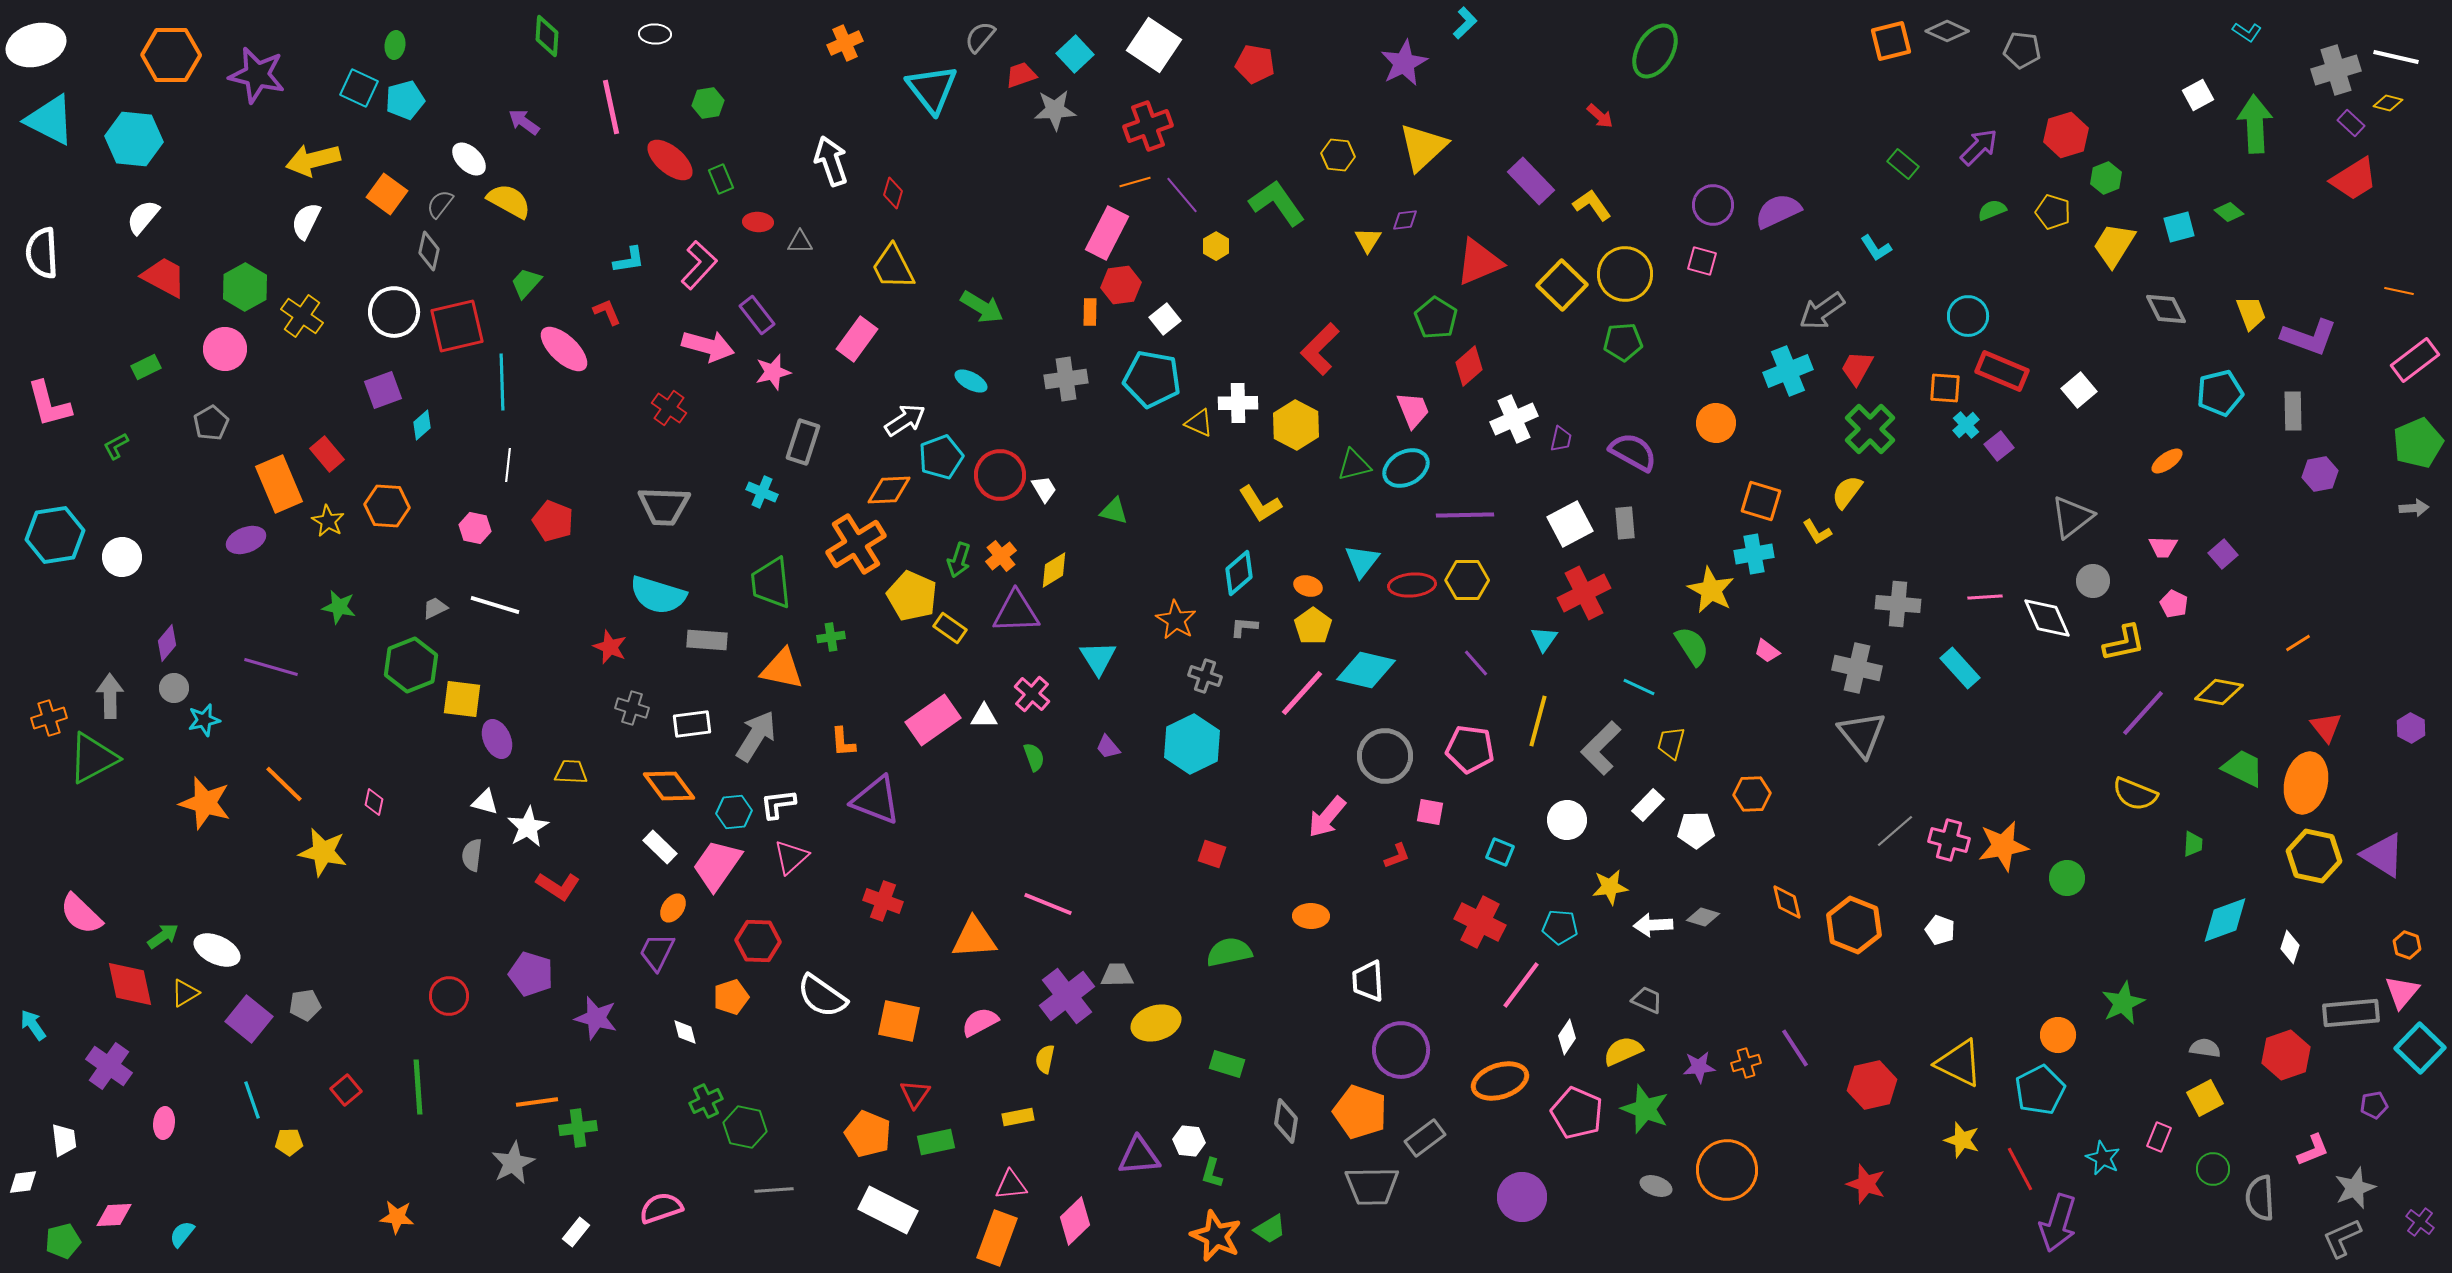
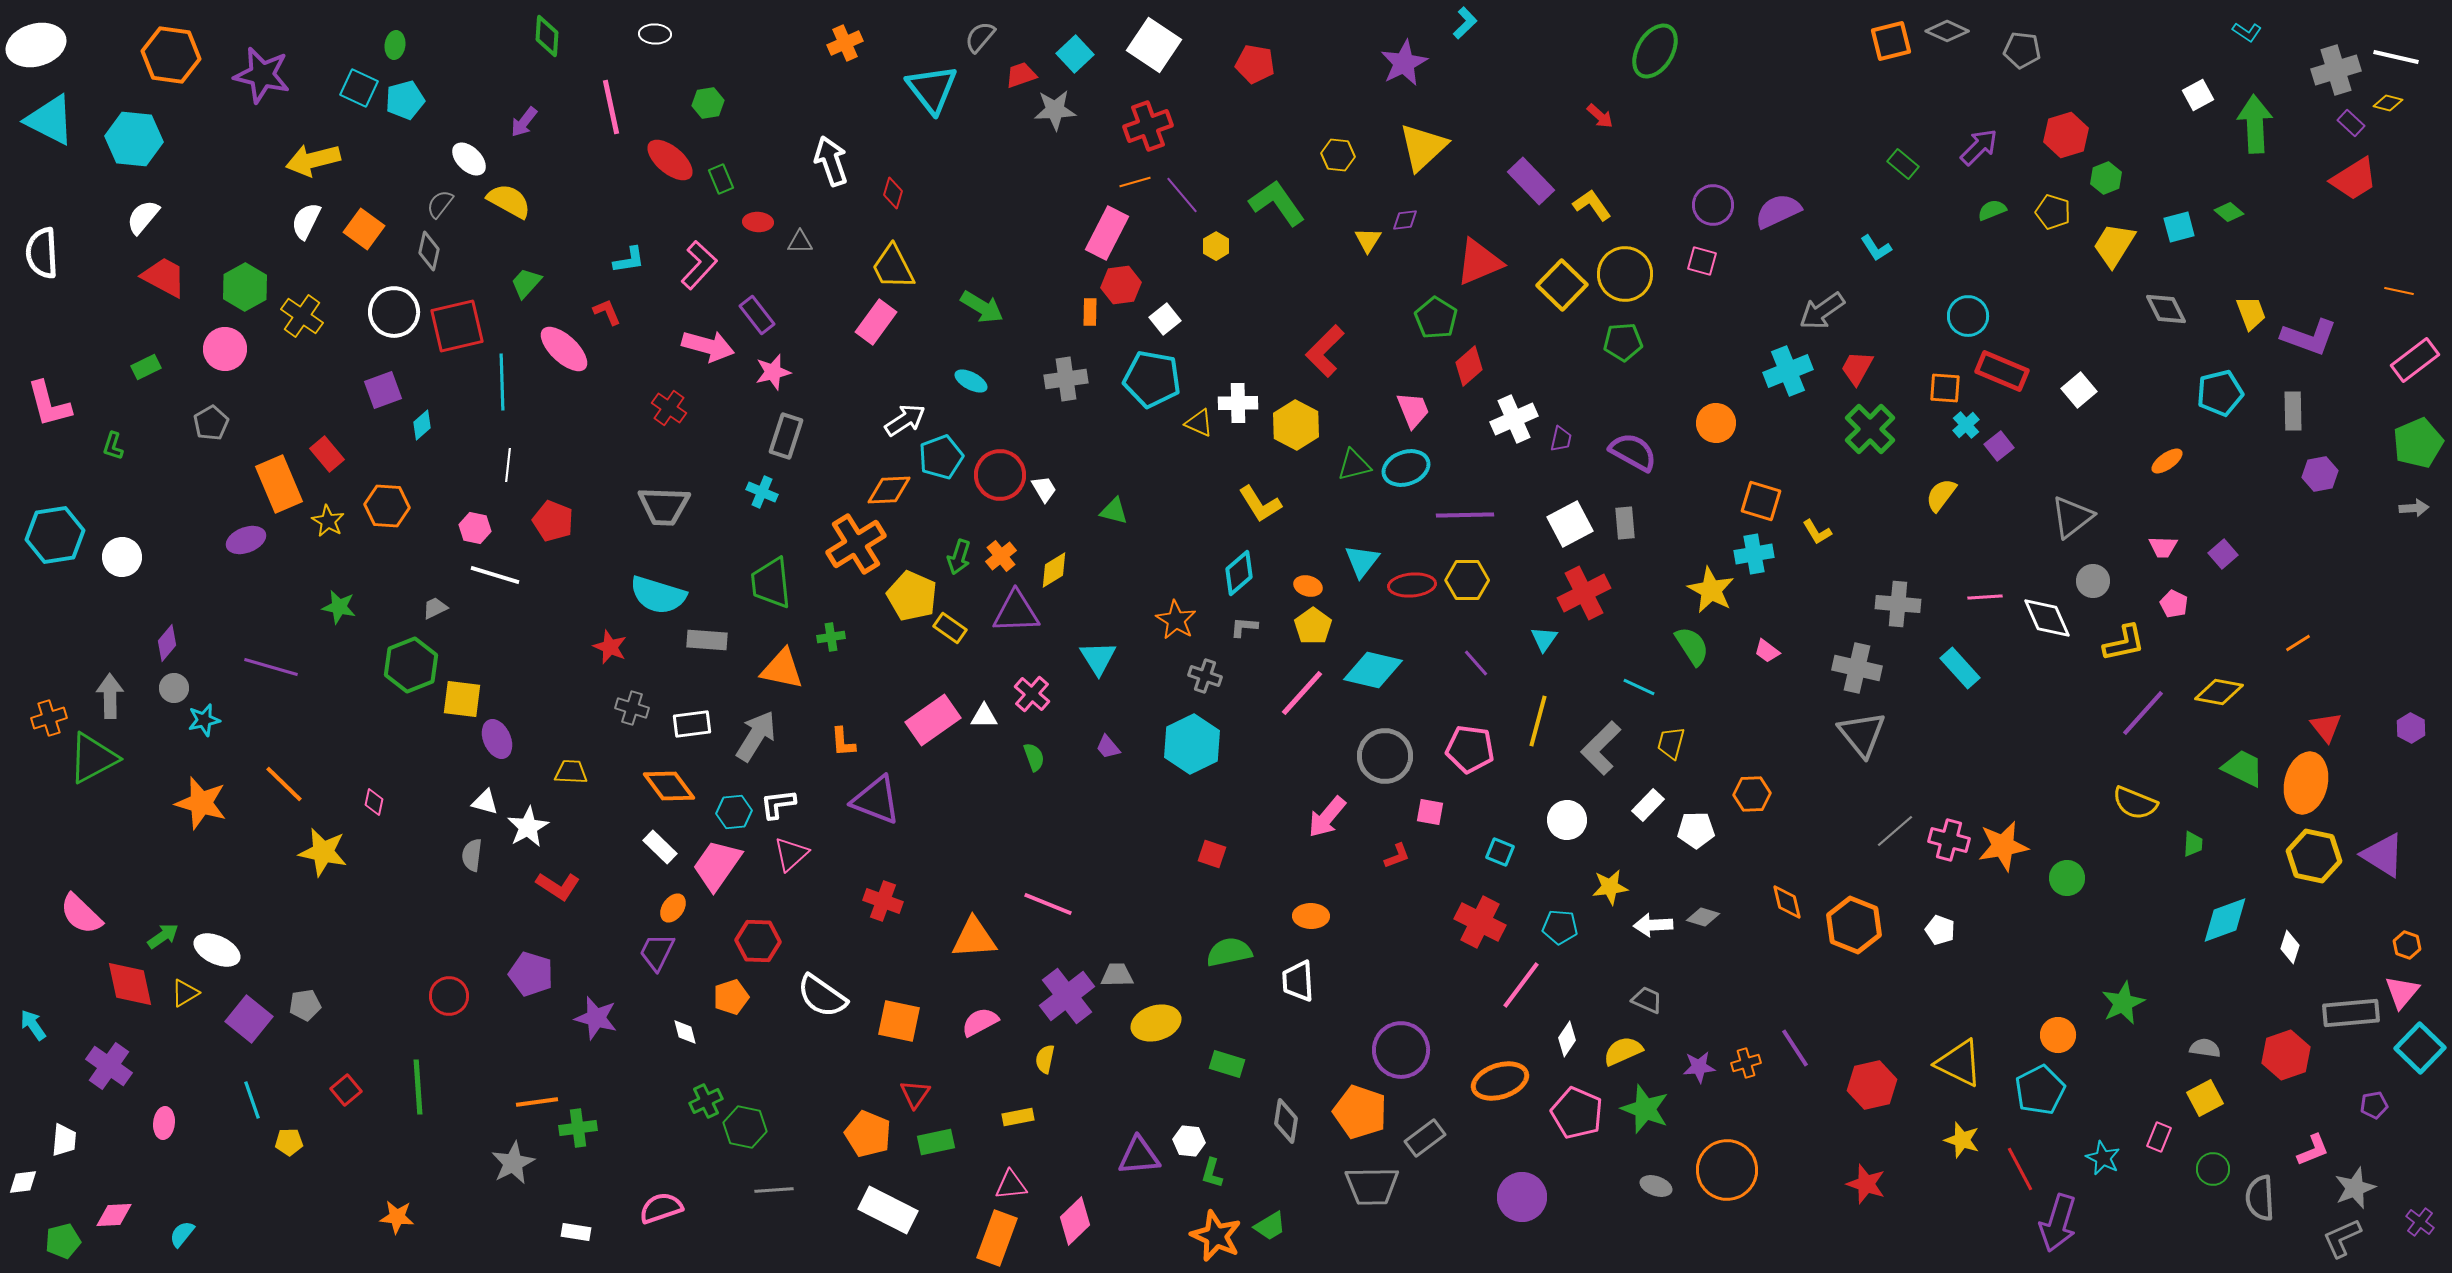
orange hexagon at (171, 55): rotated 8 degrees clockwise
purple star at (257, 75): moved 5 px right
purple arrow at (524, 122): rotated 88 degrees counterclockwise
orange square at (387, 194): moved 23 px left, 35 px down
pink rectangle at (857, 339): moved 19 px right, 17 px up
red L-shape at (1320, 349): moved 5 px right, 2 px down
gray rectangle at (803, 442): moved 17 px left, 6 px up
green L-shape at (116, 446): moved 3 px left; rotated 44 degrees counterclockwise
cyan ellipse at (1406, 468): rotated 9 degrees clockwise
yellow semicircle at (1847, 492): moved 94 px right, 3 px down
green arrow at (959, 560): moved 3 px up
white line at (495, 605): moved 30 px up
cyan diamond at (1366, 670): moved 7 px right
yellow semicircle at (2135, 794): moved 9 px down
orange star at (205, 803): moved 4 px left
pink triangle at (791, 857): moved 3 px up
white trapezoid at (1368, 981): moved 70 px left
white diamond at (1567, 1037): moved 2 px down
white trapezoid at (64, 1140): rotated 12 degrees clockwise
green trapezoid at (1270, 1229): moved 3 px up
white rectangle at (576, 1232): rotated 60 degrees clockwise
